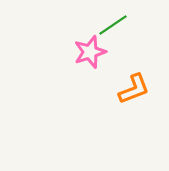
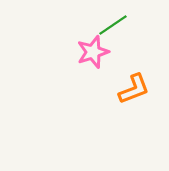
pink star: moved 3 px right
